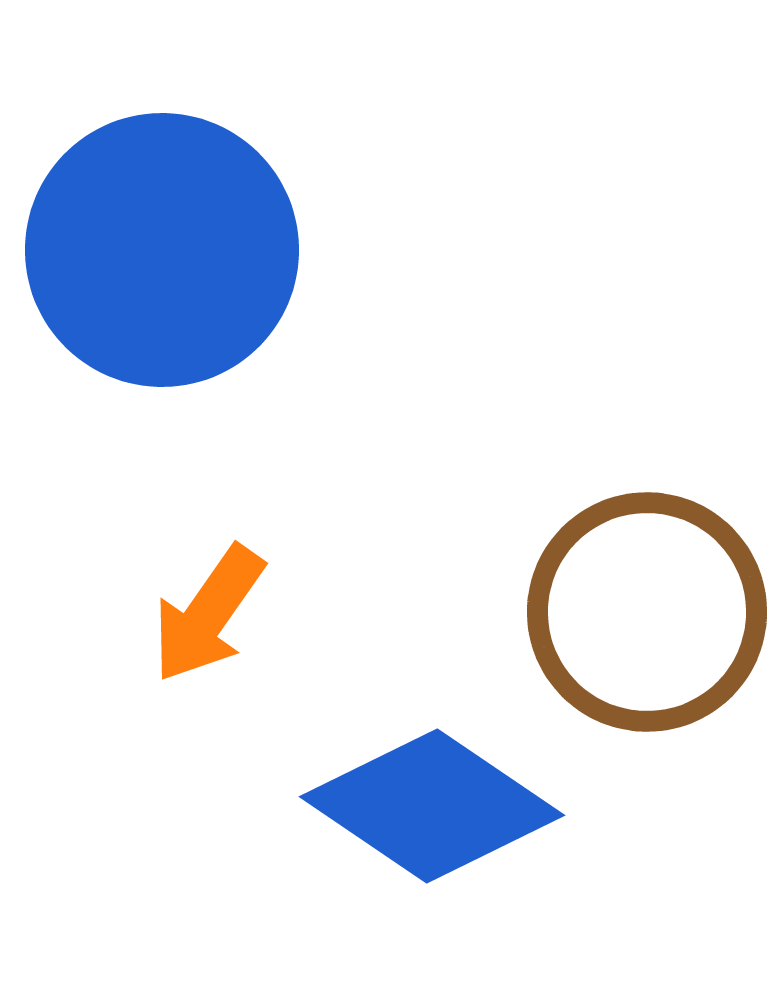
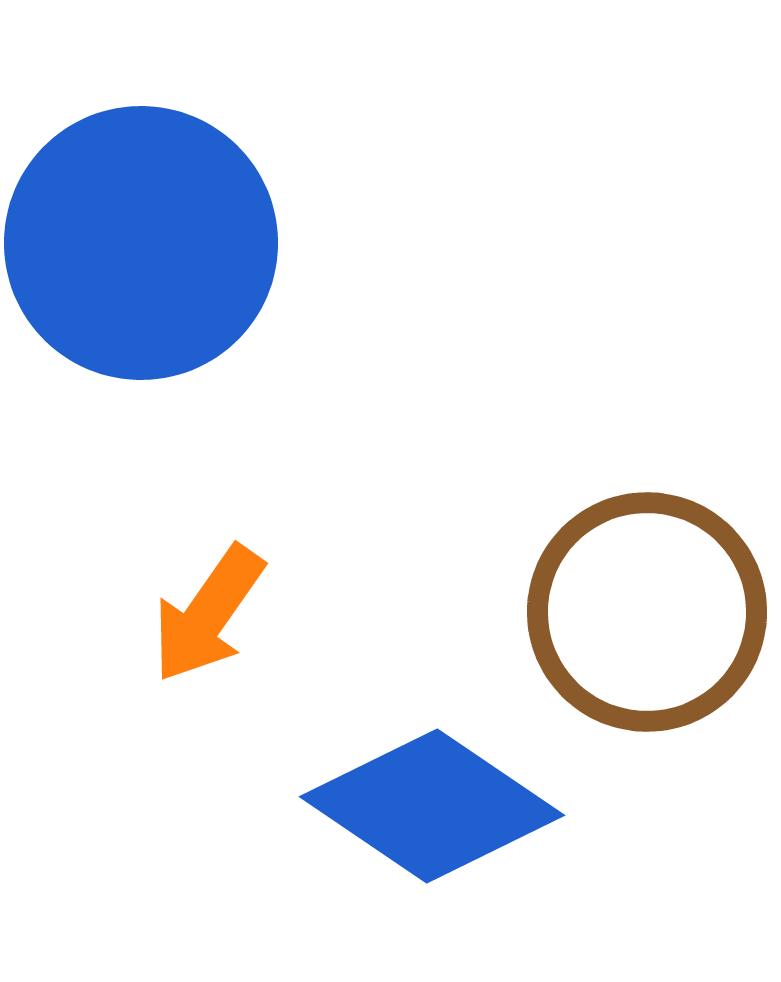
blue circle: moved 21 px left, 7 px up
